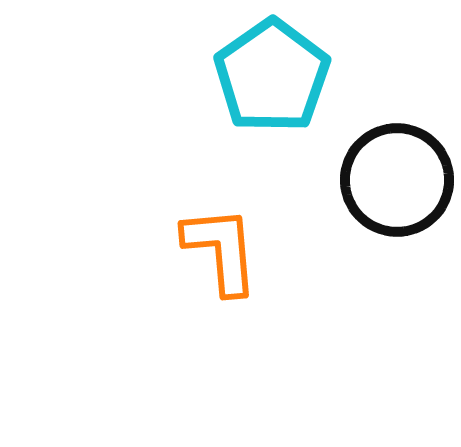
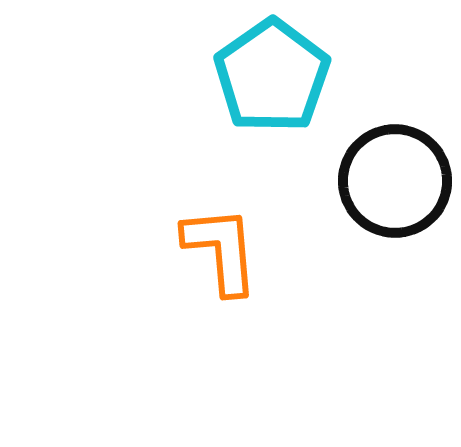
black circle: moved 2 px left, 1 px down
